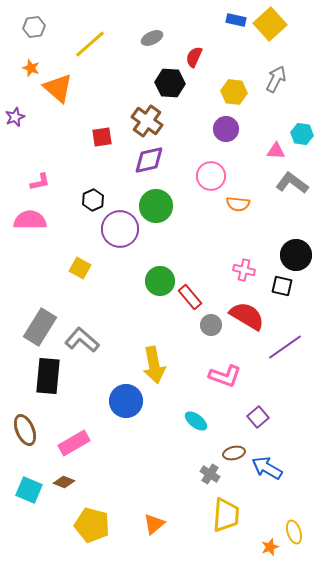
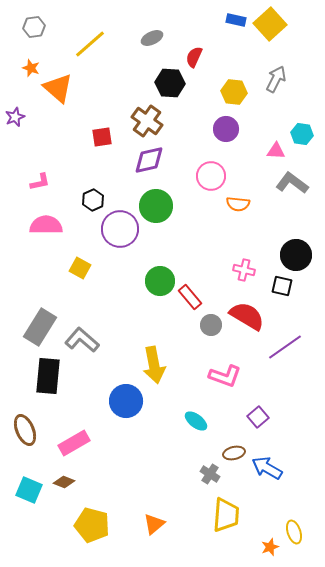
pink semicircle at (30, 220): moved 16 px right, 5 px down
